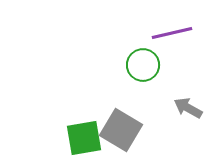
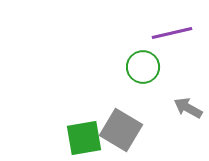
green circle: moved 2 px down
